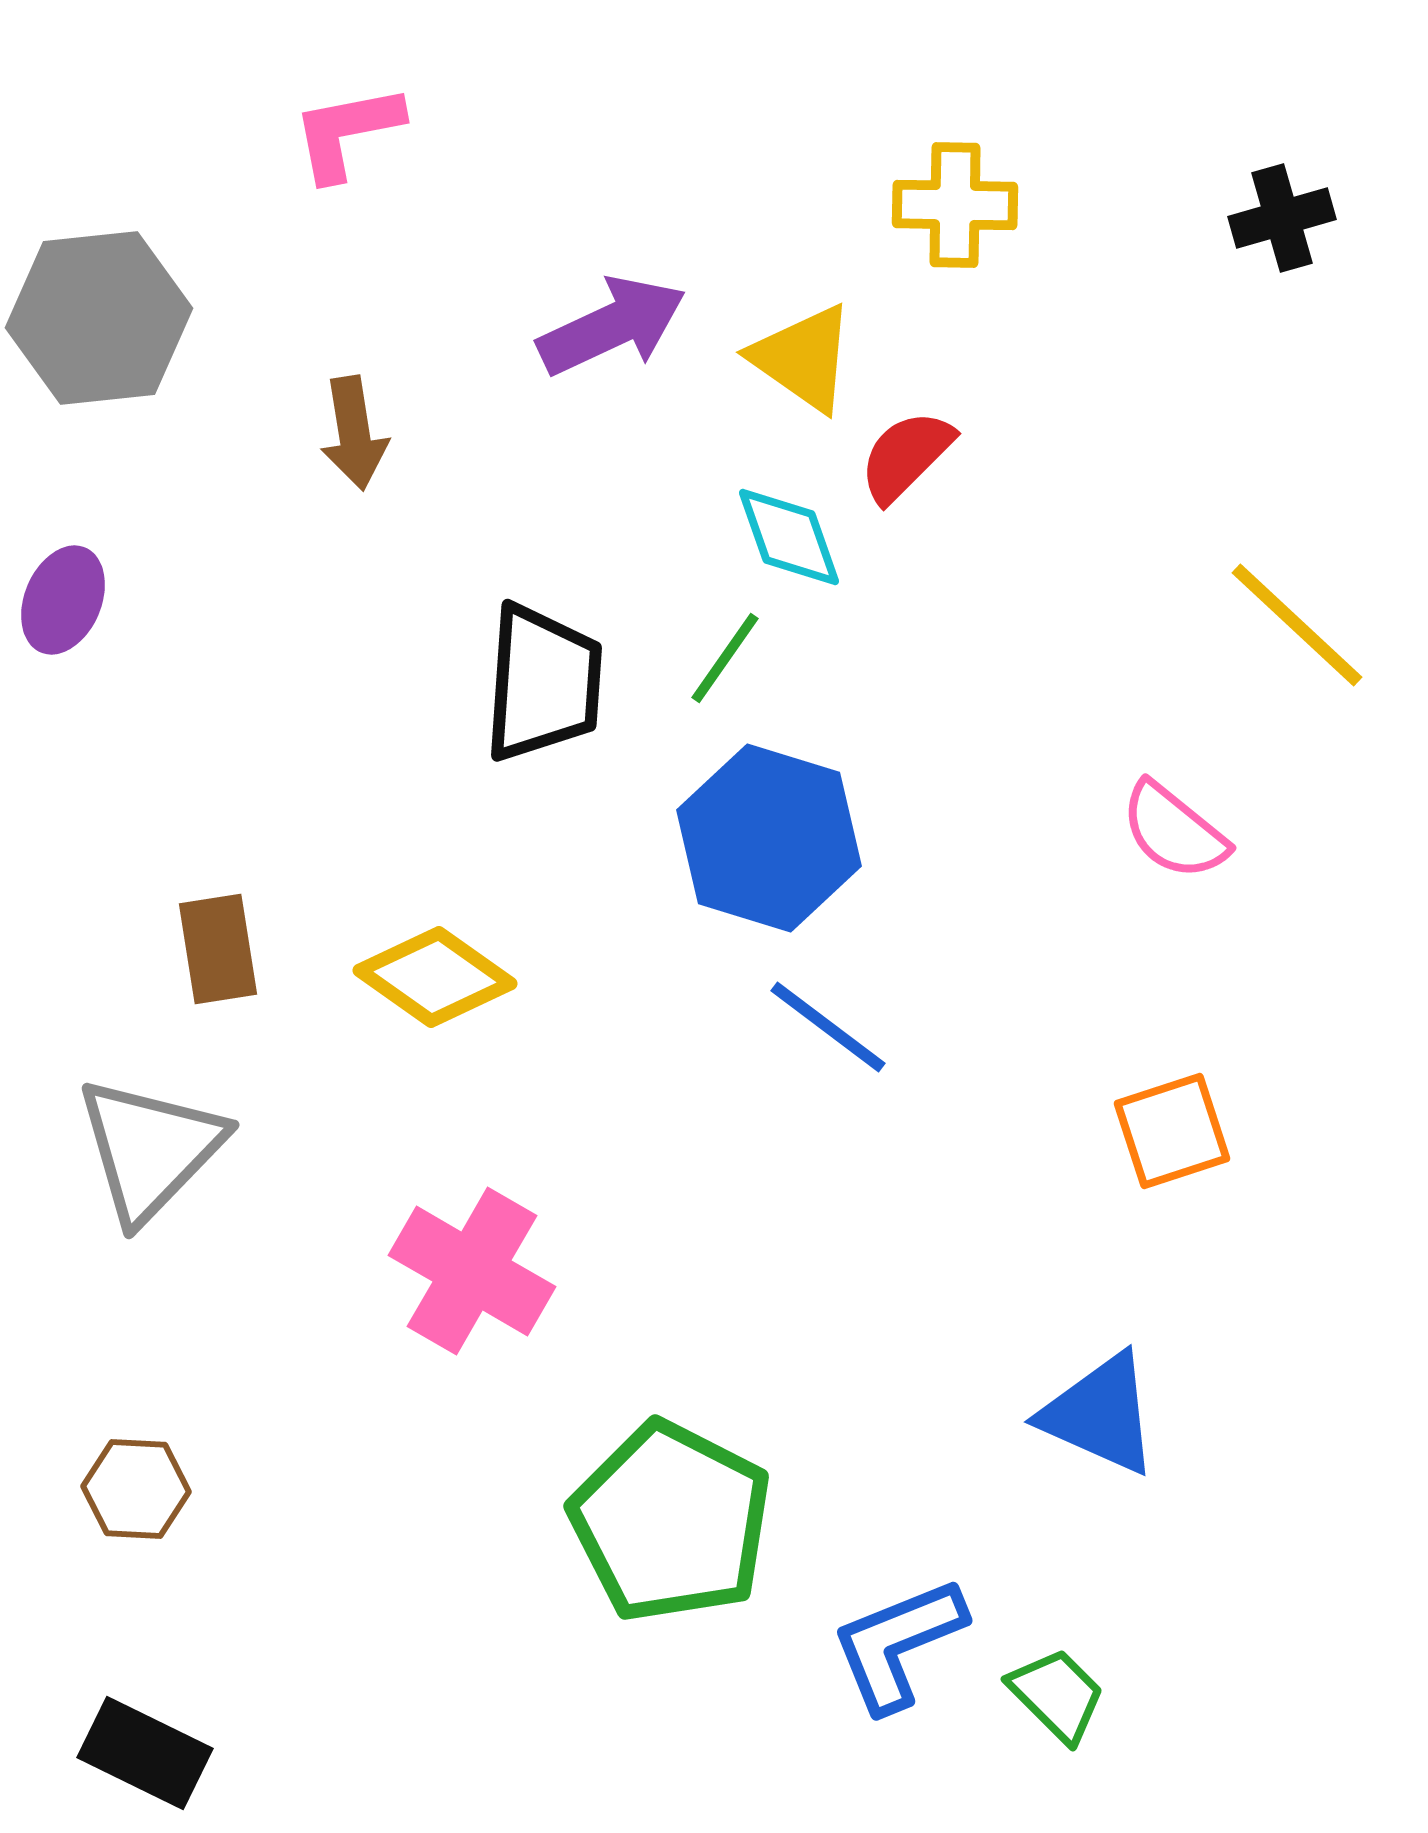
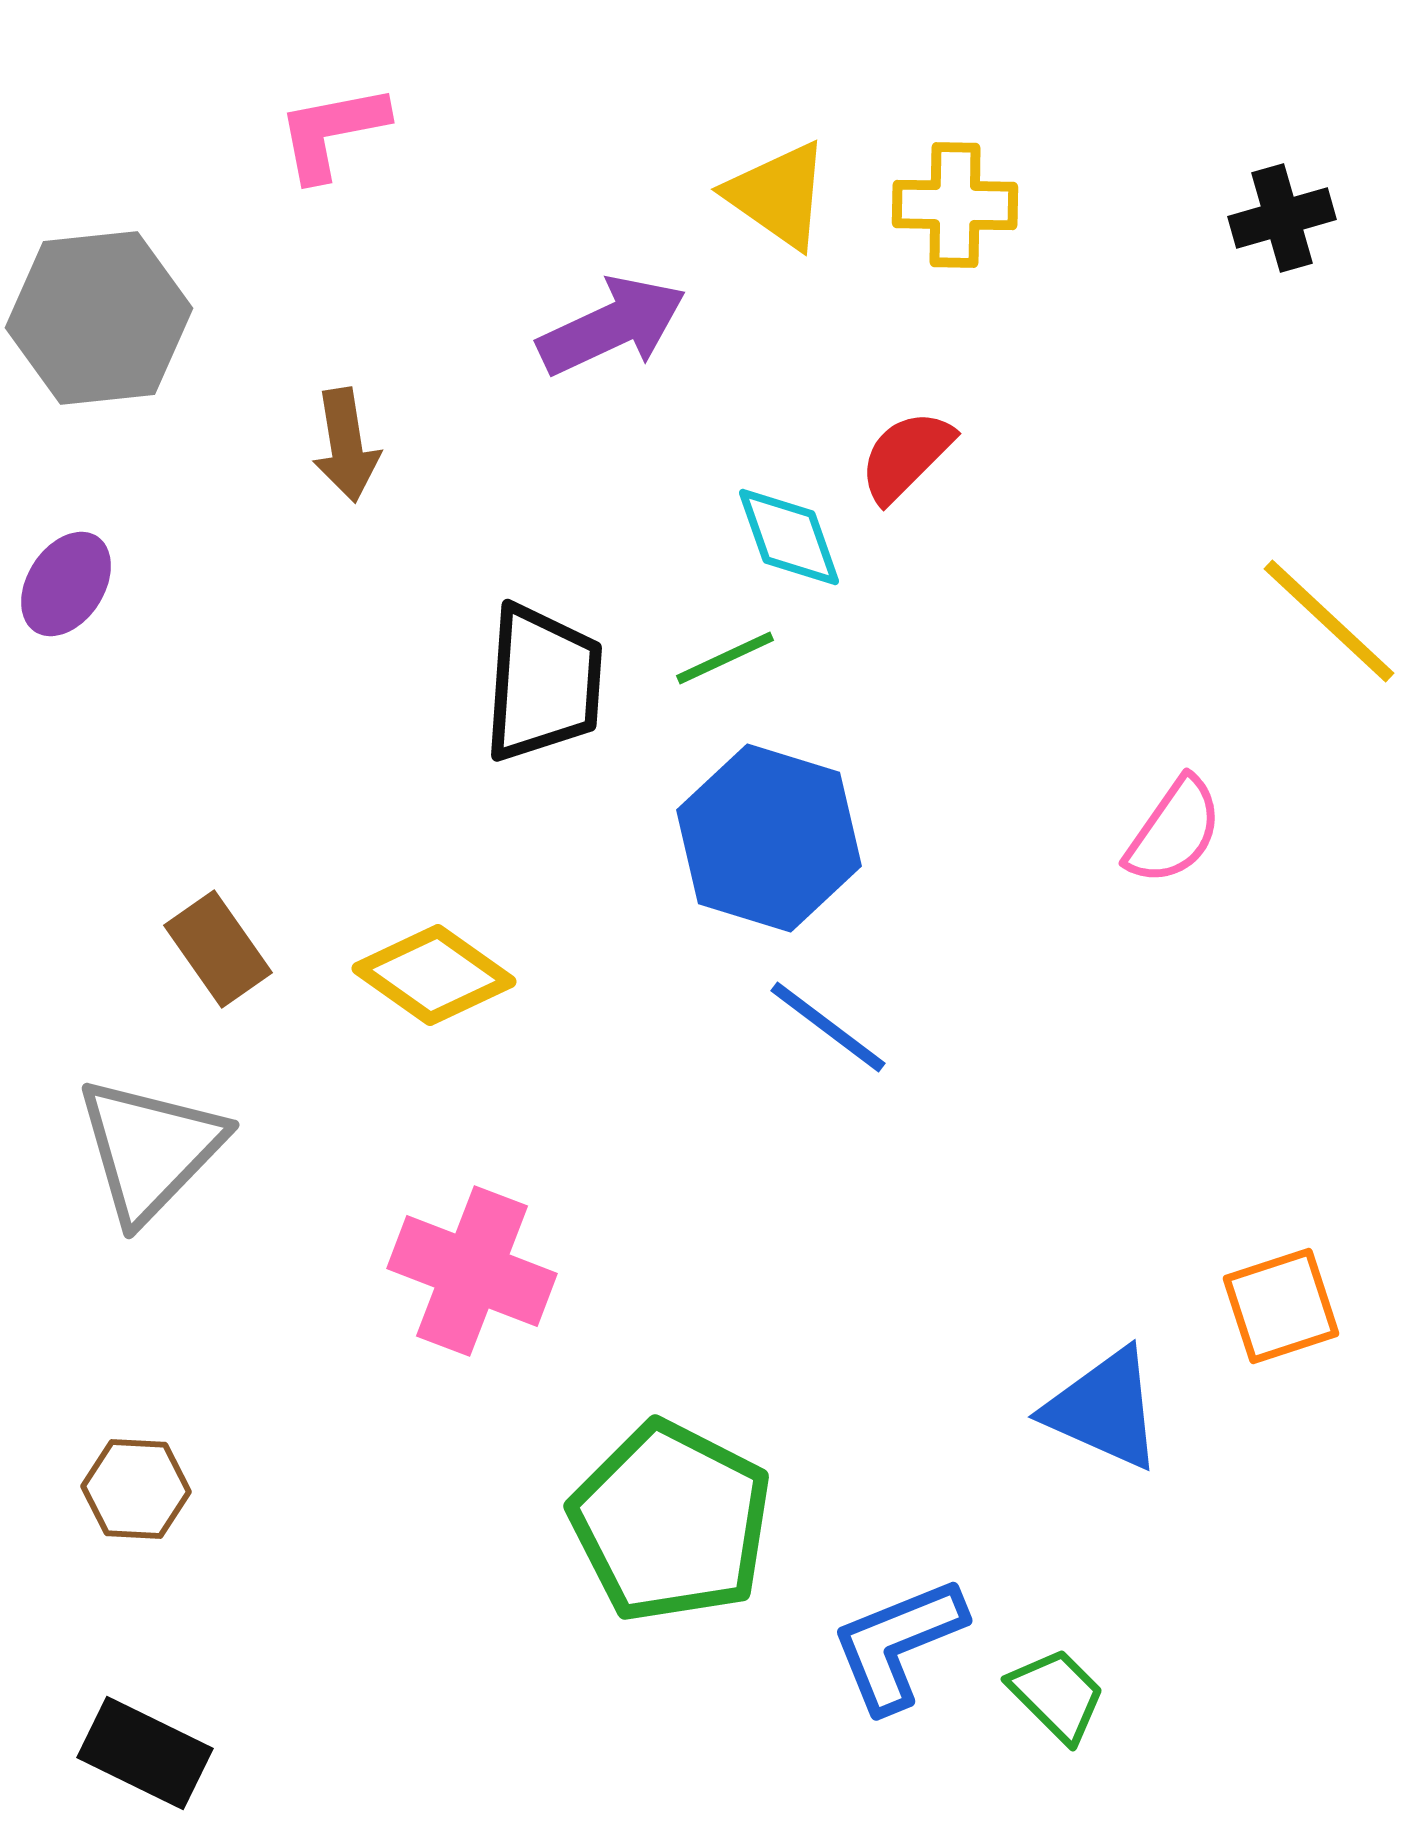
pink L-shape: moved 15 px left
yellow triangle: moved 25 px left, 163 px up
brown arrow: moved 8 px left, 12 px down
purple ellipse: moved 3 px right, 16 px up; rotated 10 degrees clockwise
yellow line: moved 32 px right, 4 px up
green line: rotated 30 degrees clockwise
pink semicircle: rotated 94 degrees counterclockwise
brown rectangle: rotated 26 degrees counterclockwise
yellow diamond: moved 1 px left, 2 px up
orange square: moved 109 px right, 175 px down
pink cross: rotated 9 degrees counterclockwise
blue triangle: moved 4 px right, 5 px up
